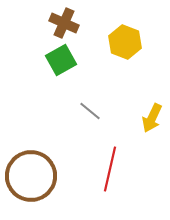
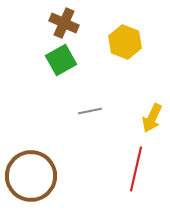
gray line: rotated 50 degrees counterclockwise
red line: moved 26 px right
